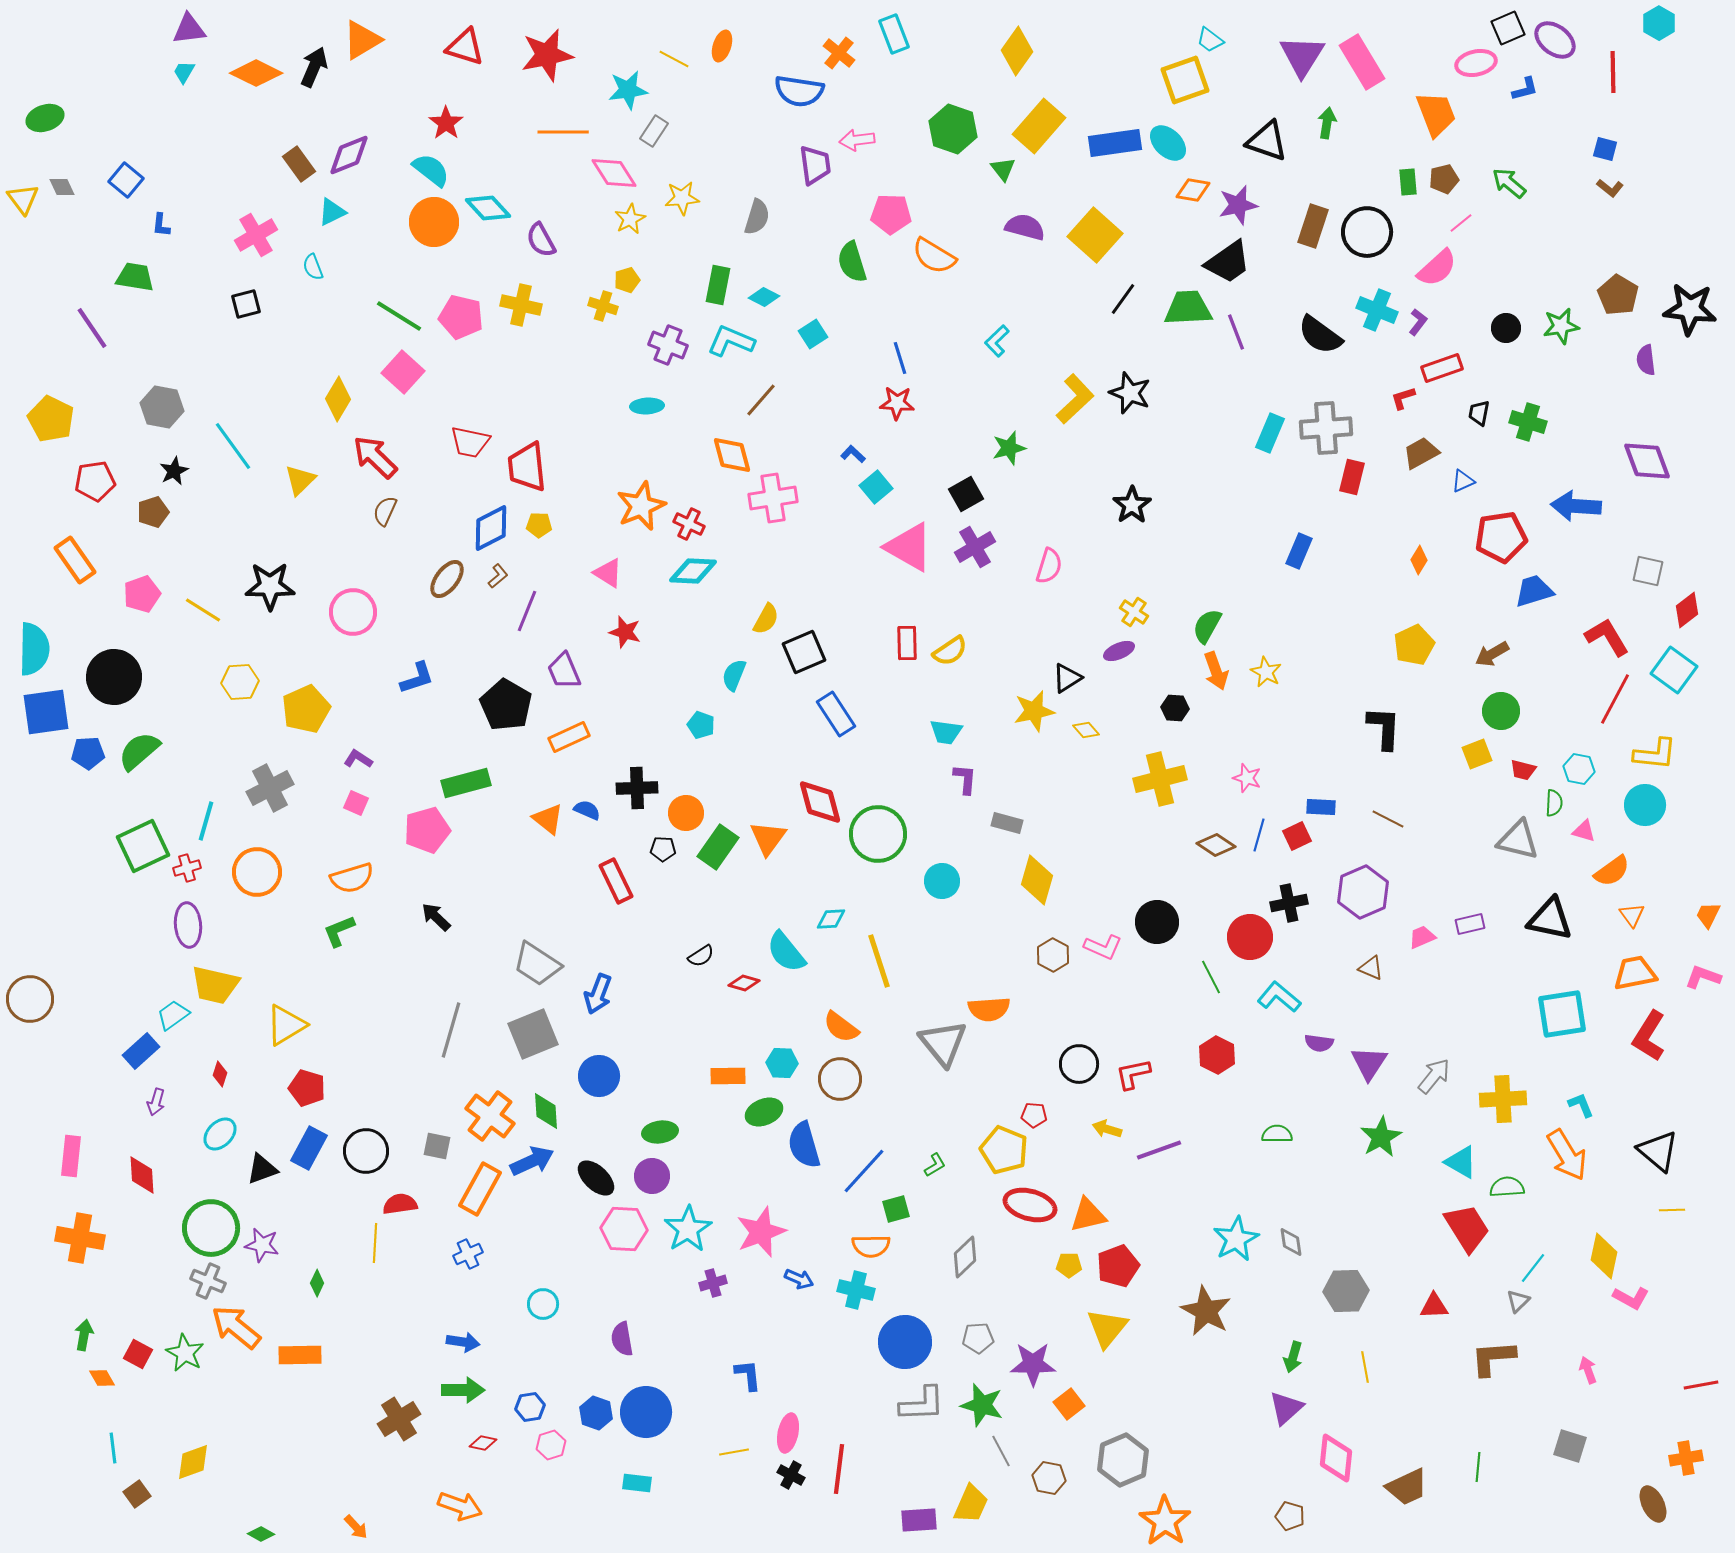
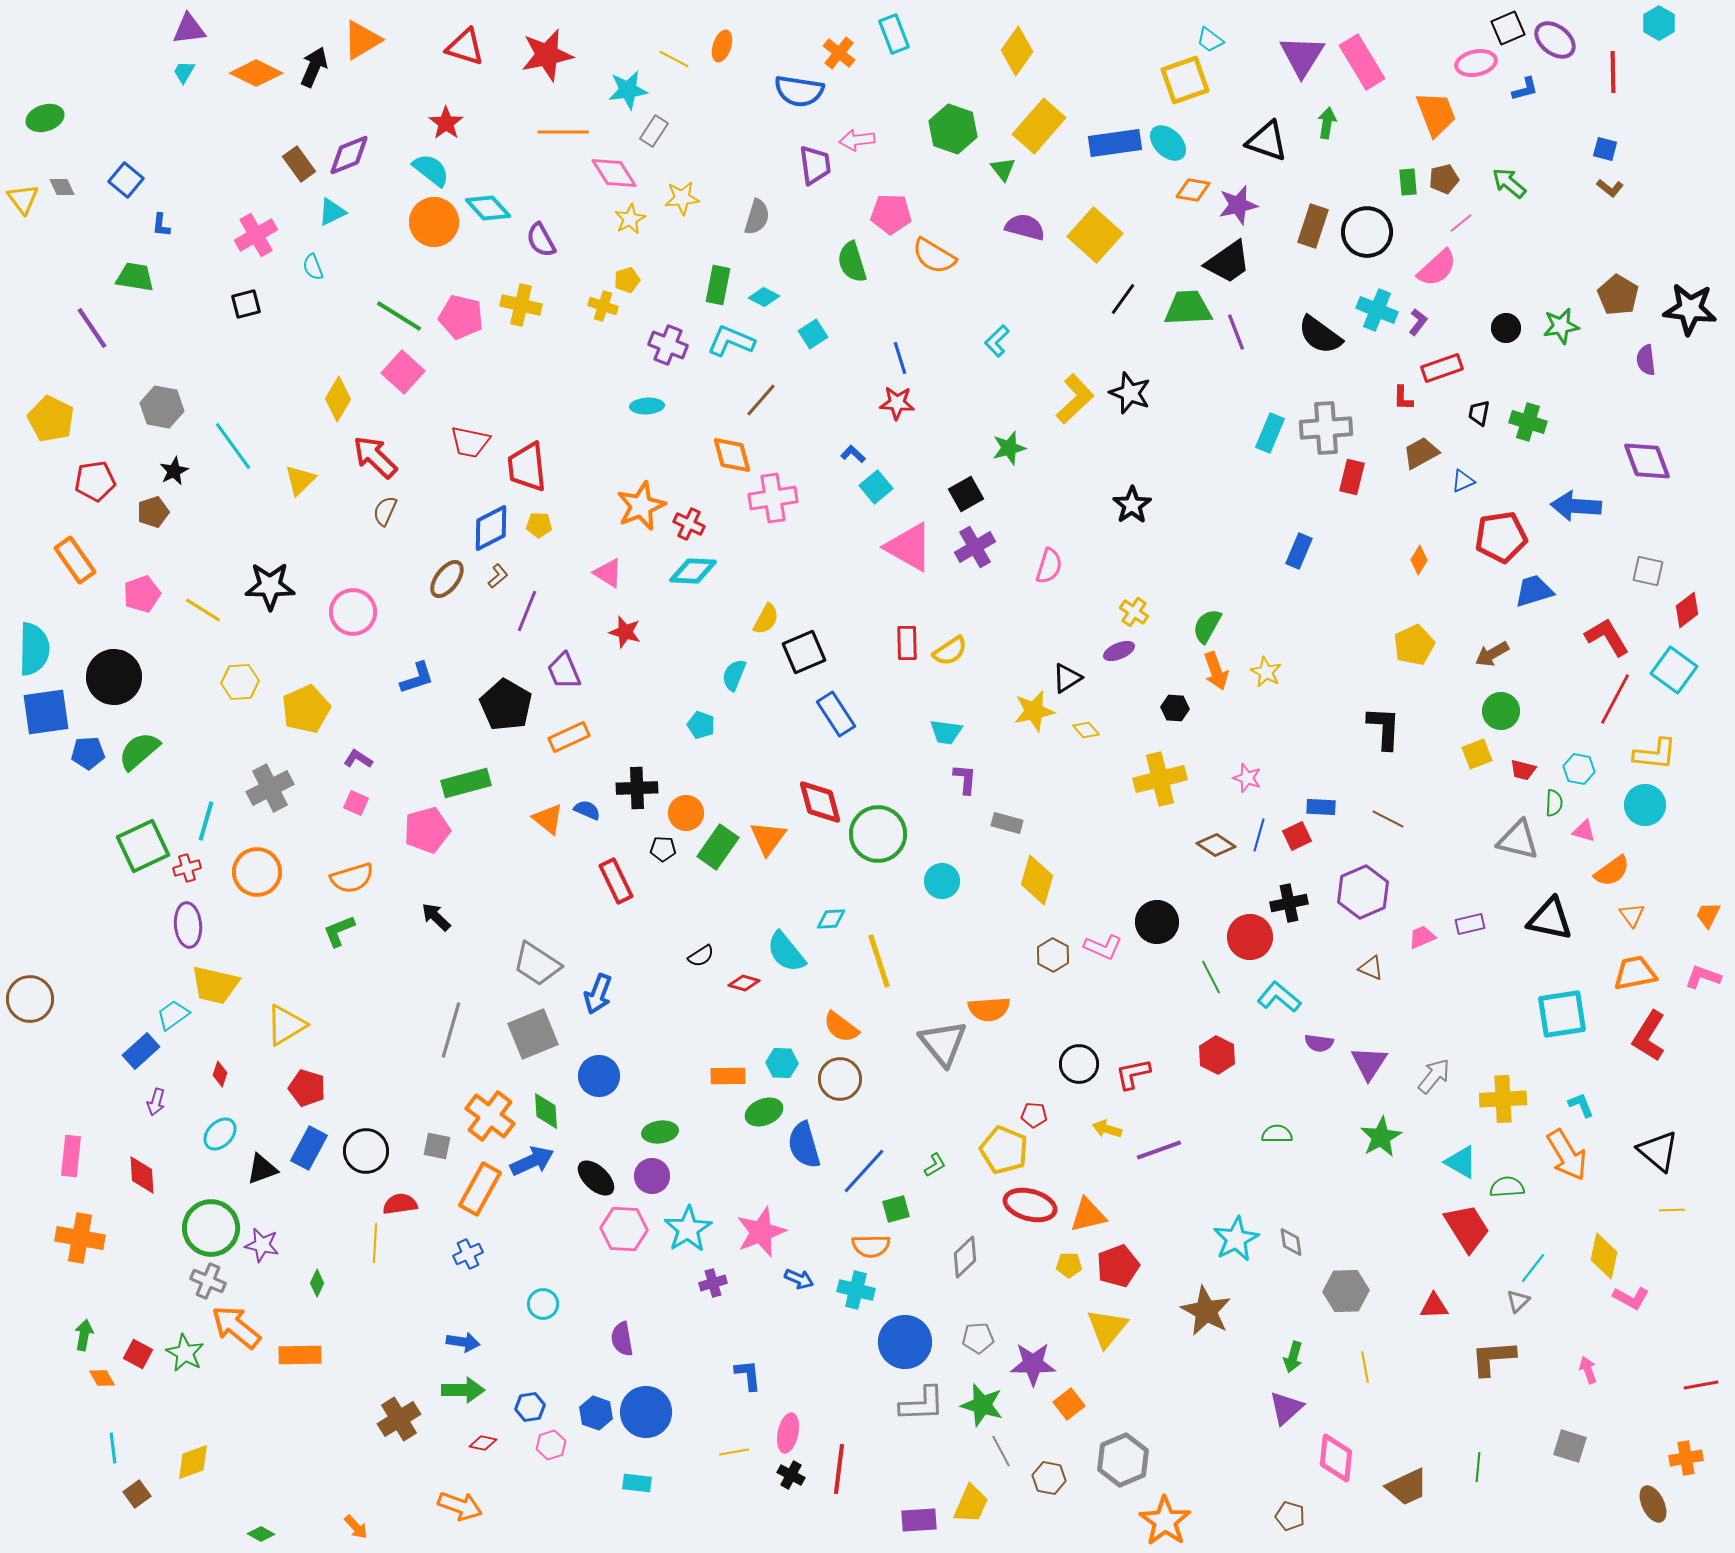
red L-shape at (1403, 398): rotated 72 degrees counterclockwise
